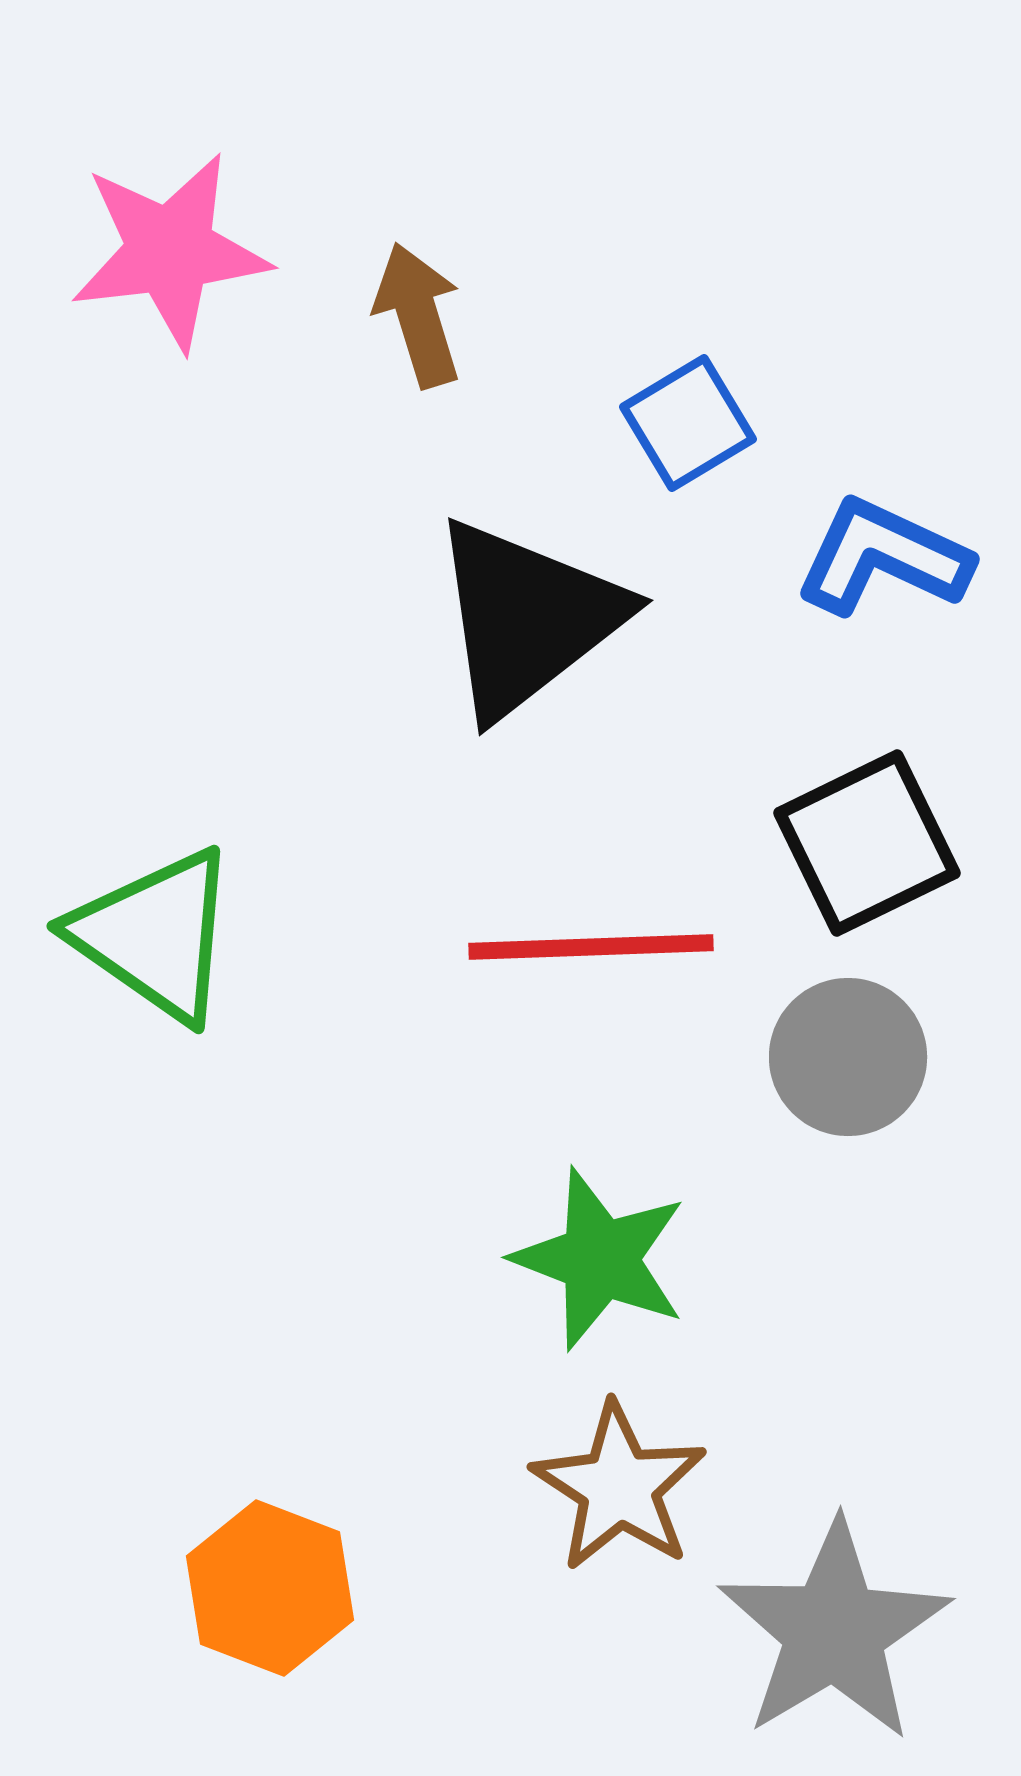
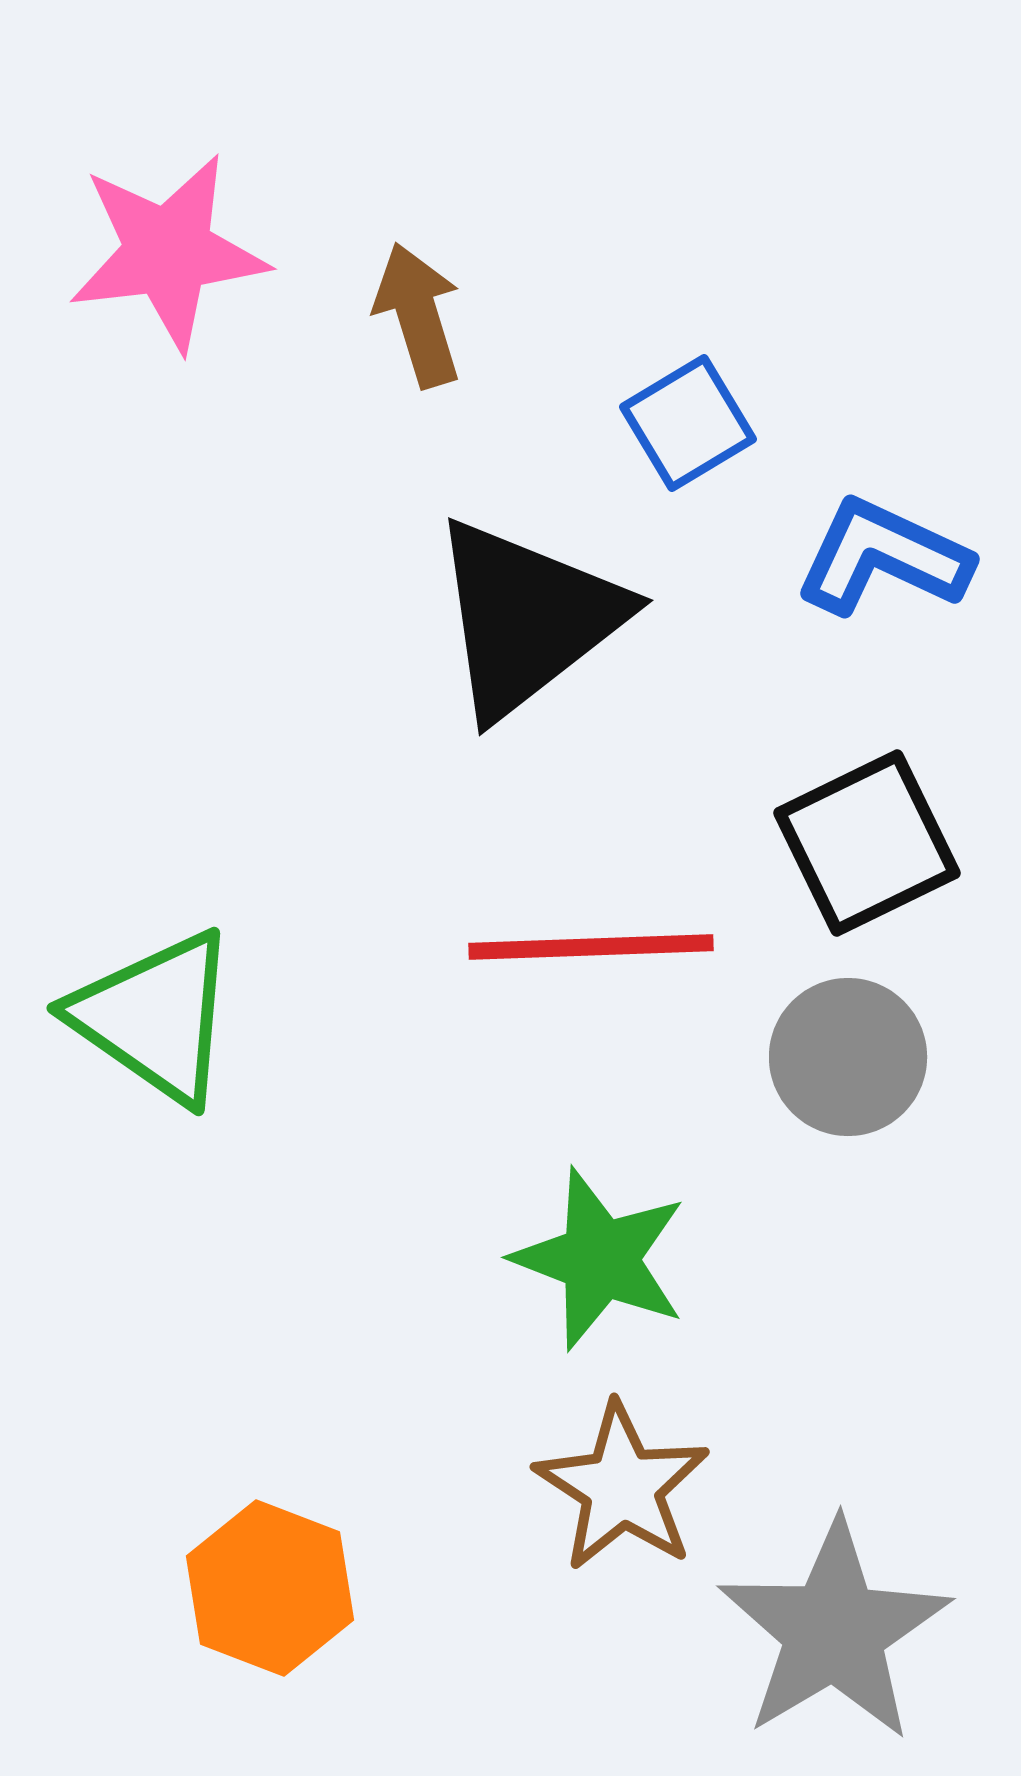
pink star: moved 2 px left, 1 px down
green triangle: moved 82 px down
brown star: moved 3 px right
